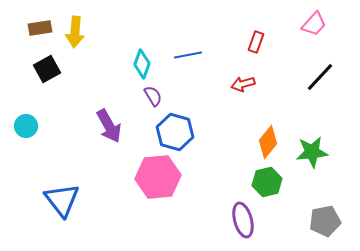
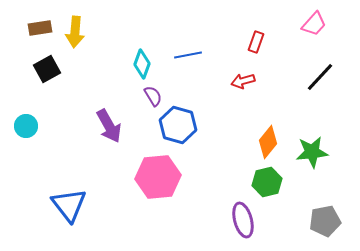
red arrow: moved 3 px up
blue hexagon: moved 3 px right, 7 px up
blue triangle: moved 7 px right, 5 px down
